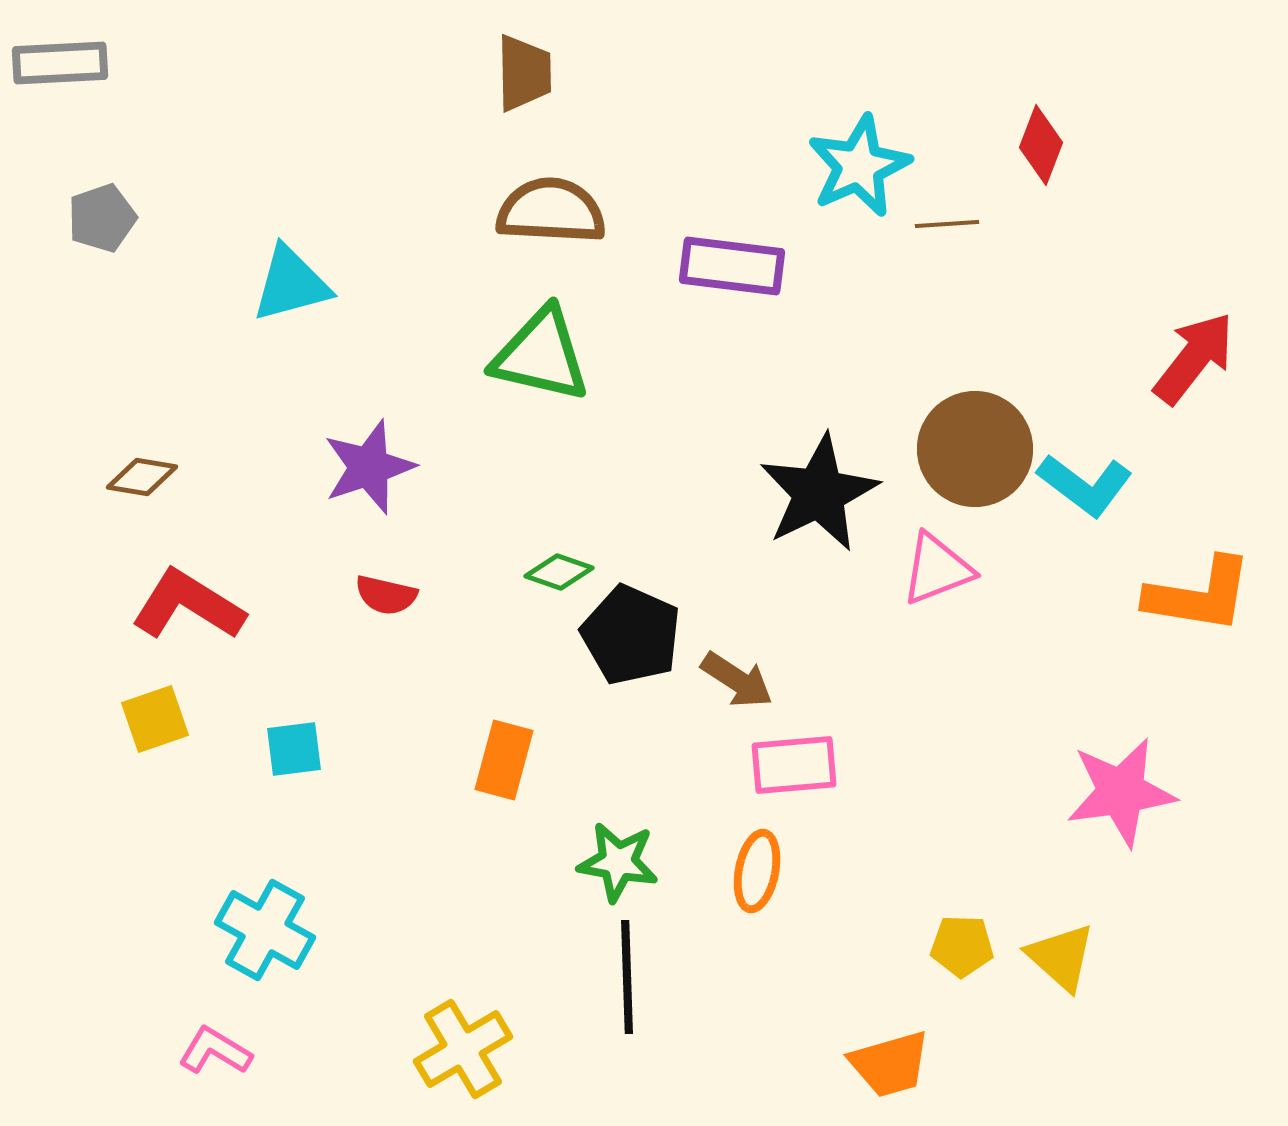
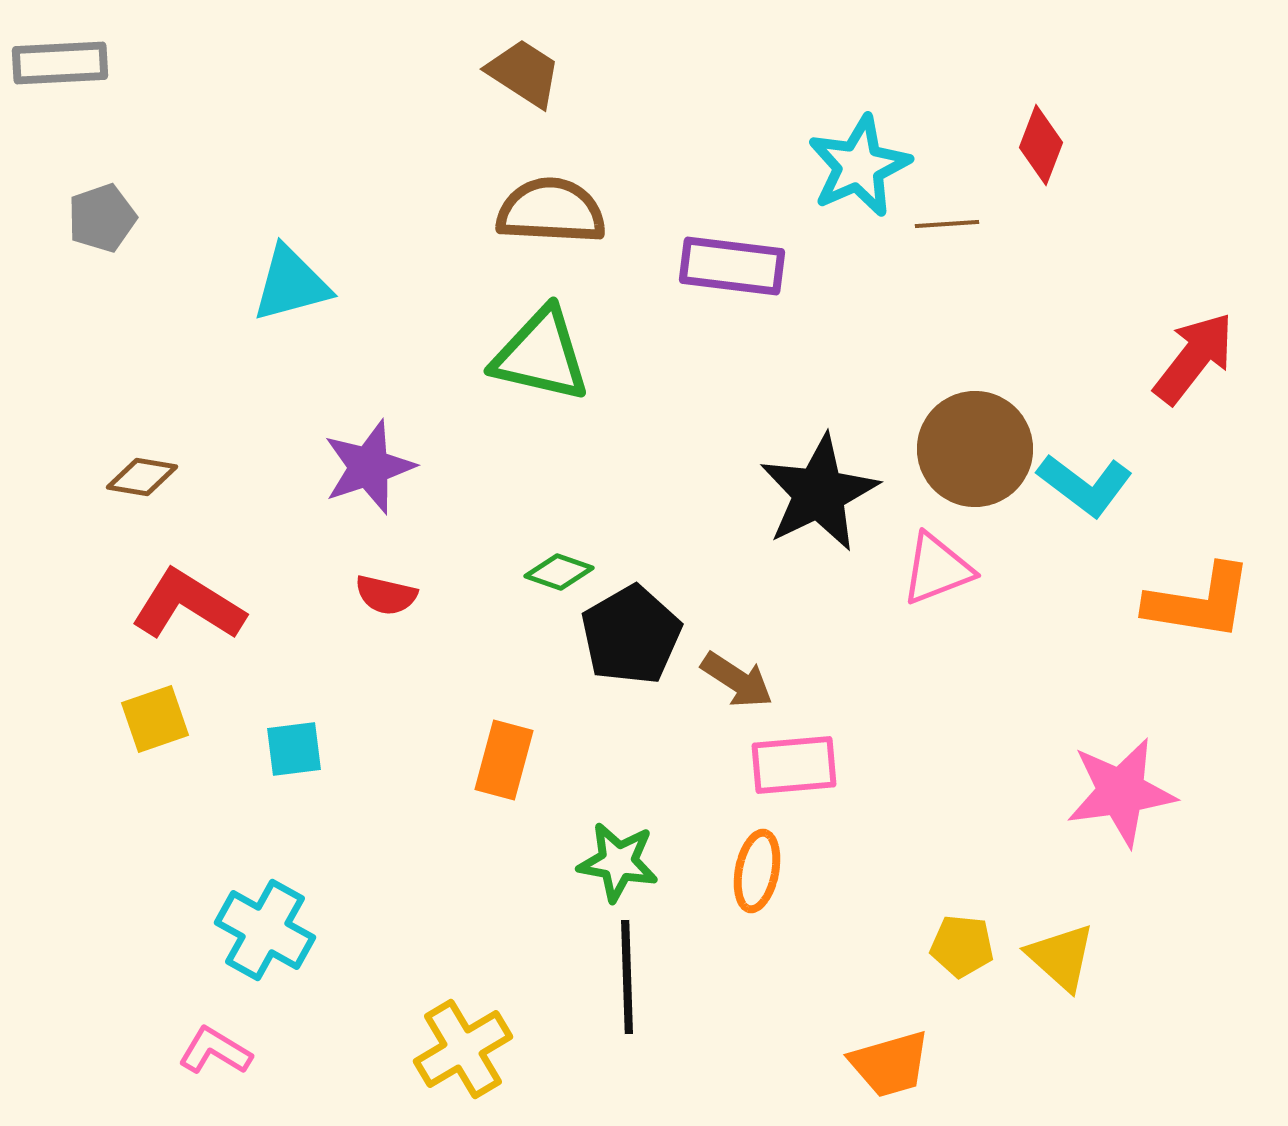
brown trapezoid: rotated 56 degrees counterclockwise
orange L-shape: moved 7 px down
black pentagon: rotated 18 degrees clockwise
yellow pentagon: rotated 4 degrees clockwise
